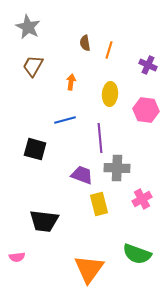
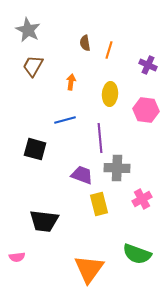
gray star: moved 3 px down
